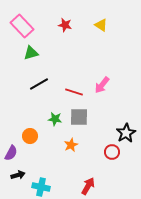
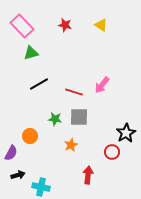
red arrow: moved 11 px up; rotated 24 degrees counterclockwise
